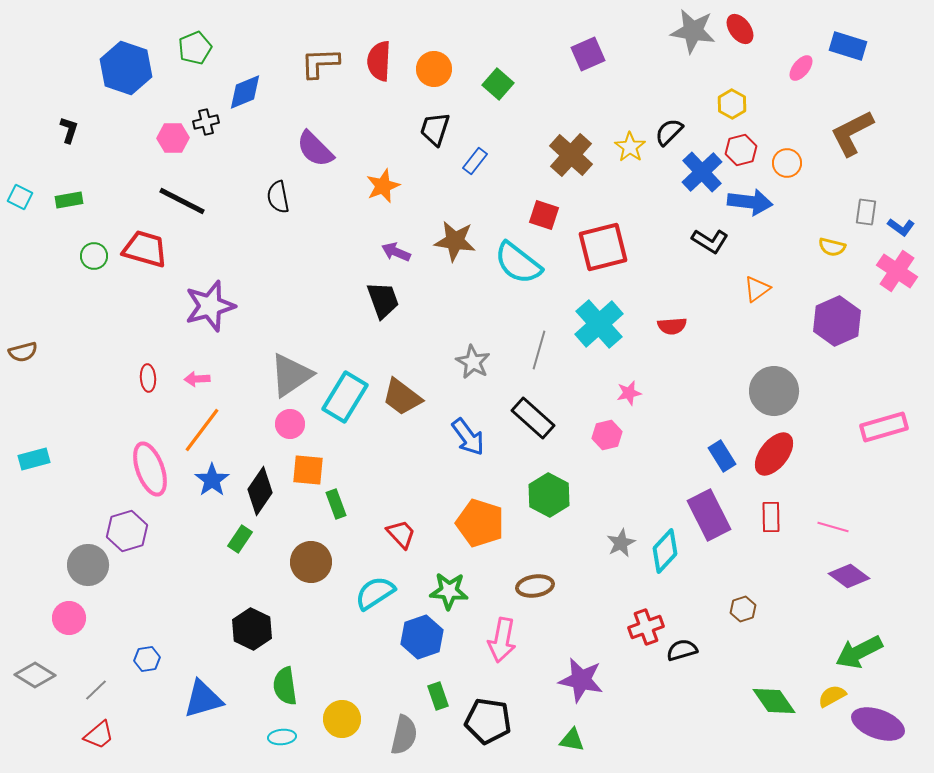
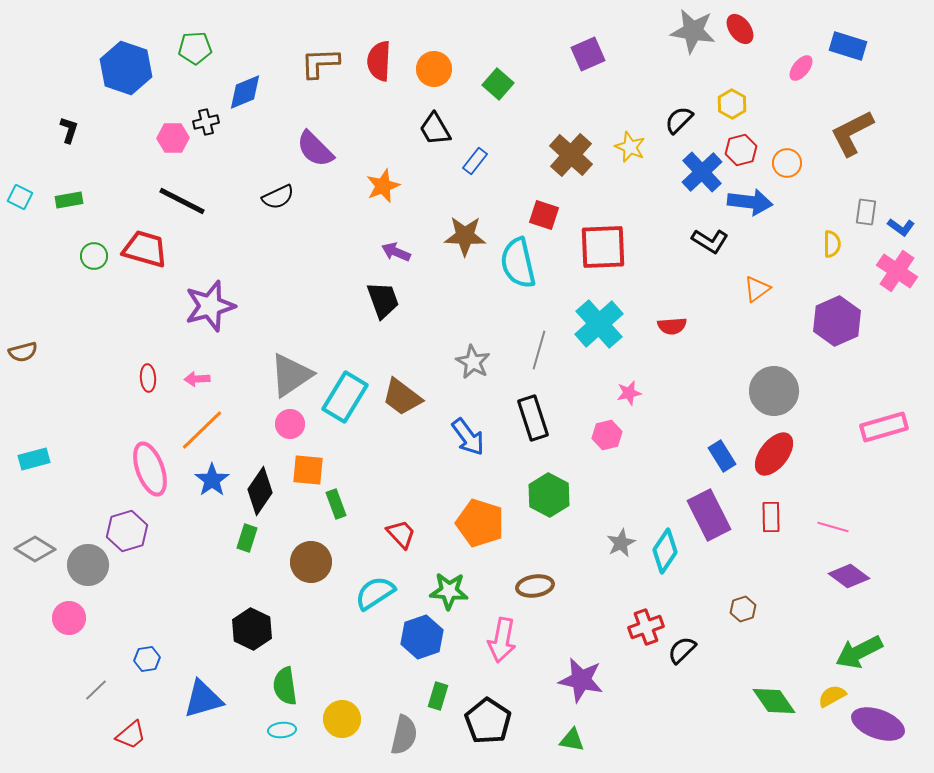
green pentagon at (195, 48): rotated 20 degrees clockwise
black trapezoid at (435, 129): rotated 48 degrees counterclockwise
black semicircle at (669, 132): moved 10 px right, 12 px up
yellow star at (630, 147): rotated 12 degrees counterclockwise
black semicircle at (278, 197): rotated 104 degrees counterclockwise
brown star at (455, 241): moved 10 px right, 5 px up; rotated 6 degrees counterclockwise
red square at (603, 247): rotated 12 degrees clockwise
yellow semicircle at (832, 247): moved 3 px up; rotated 104 degrees counterclockwise
cyan semicircle at (518, 263): rotated 39 degrees clockwise
black rectangle at (533, 418): rotated 30 degrees clockwise
orange line at (202, 430): rotated 9 degrees clockwise
green rectangle at (240, 539): moved 7 px right, 1 px up; rotated 16 degrees counterclockwise
cyan diamond at (665, 551): rotated 9 degrees counterclockwise
black semicircle at (682, 650): rotated 28 degrees counterclockwise
gray diamond at (35, 675): moved 126 px up
green rectangle at (438, 696): rotated 36 degrees clockwise
black pentagon at (488, 721): rotated 24 degrees clockwise
red trapezoid at (99, 735): moved 32 px right
cyan ellipse at (282, 737): moved 7 px up
